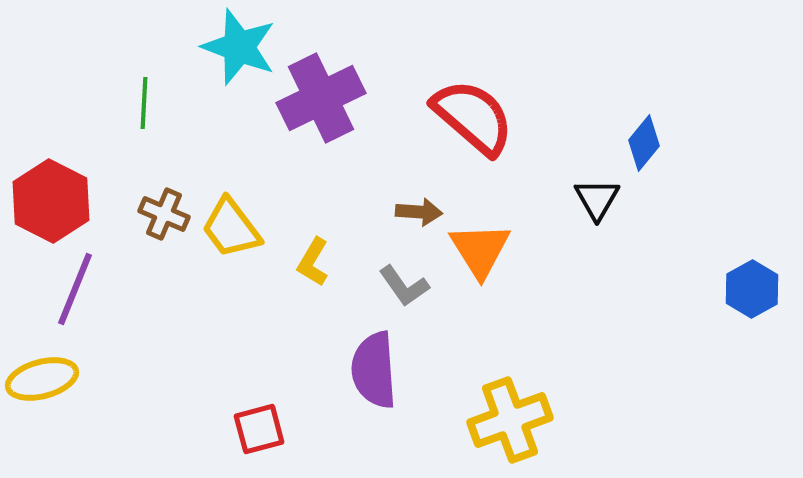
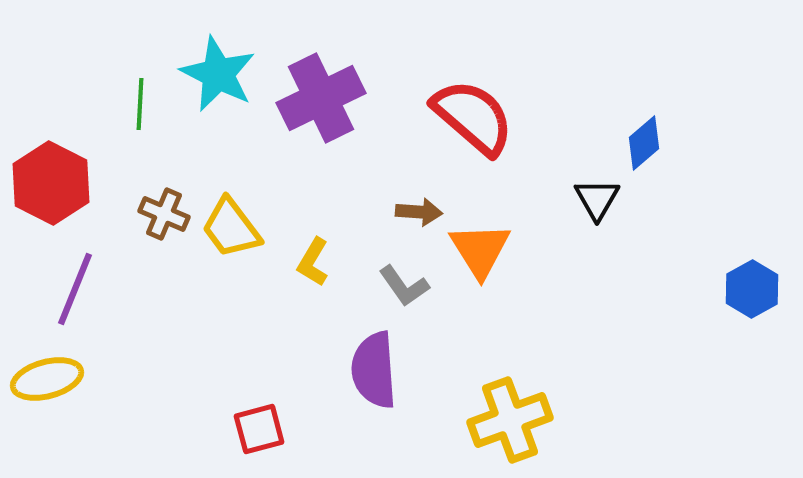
cyan star: moved 21 px left, 27 px down; rotated 6 degrees clockwise
green line: moved 4 px left, 1 px down
blue diamond: rotated 10 degrees clockwise
red hexagon: moved 18 px up
yellow ellipse: moved 5 px right
